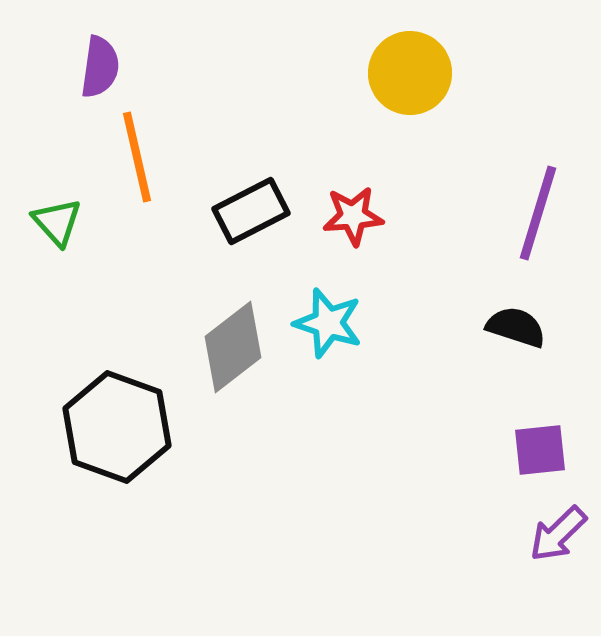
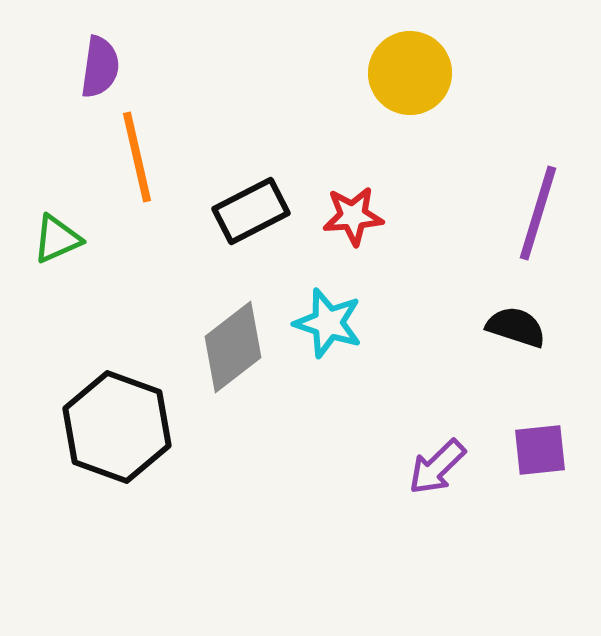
green triangle: moved 17 px down; rotated 48 degrees clockwise
purple arrow: moved 121 px left, 67 px up
